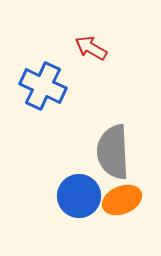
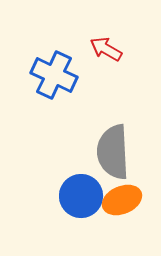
red arrow: moved 15 px right, 1 px down
blue cross: moved 11 px right, 11 px up
blue circle: moved 2 px right
